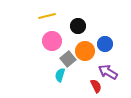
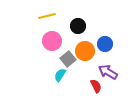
cyan semicircle: rotated 16 degrees clockwise
